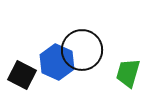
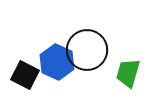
black circle: moved 5 px right
black square: moved 3 px right
